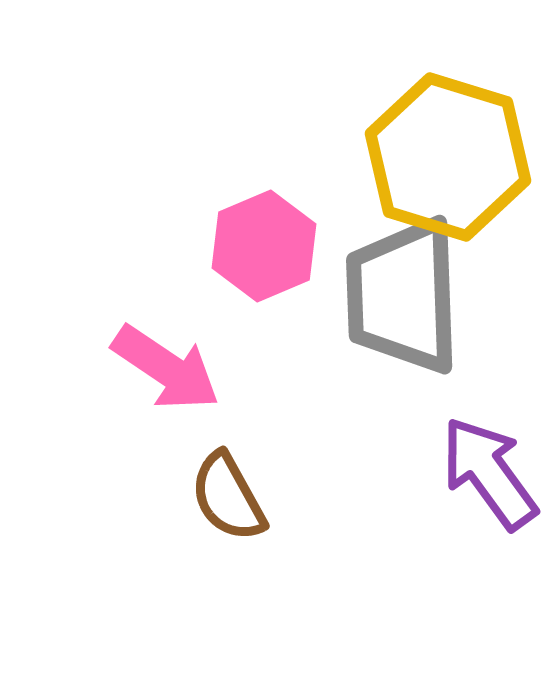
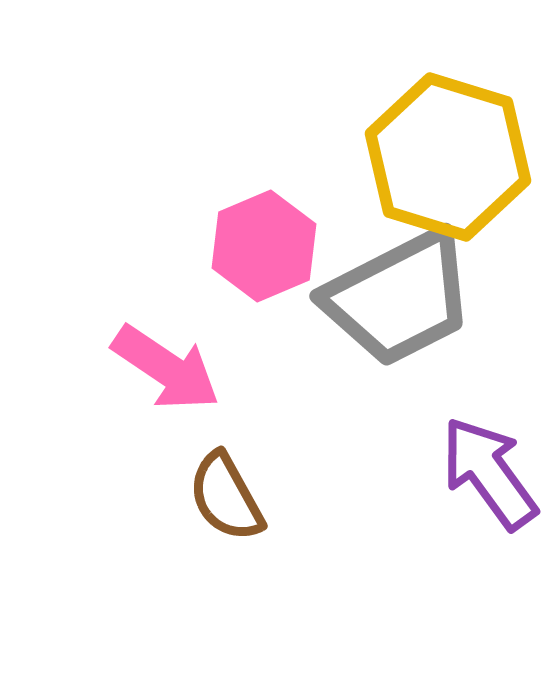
gray trapezoid: moved 4 px left, 2 px down; rotated 115 degrees counterclockwise
brown semicircle: moved 2 px left
